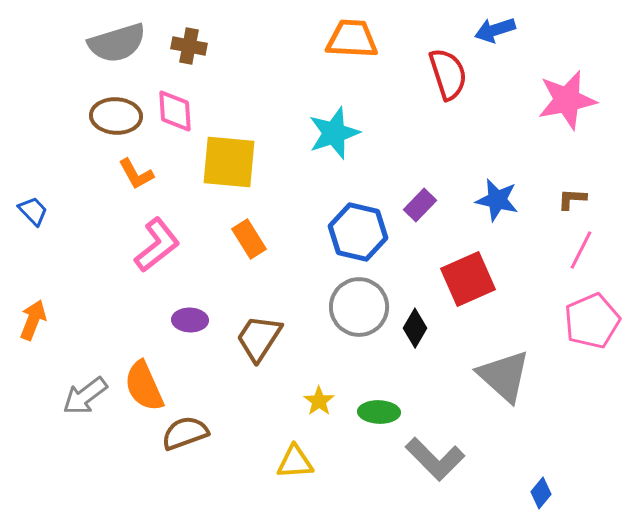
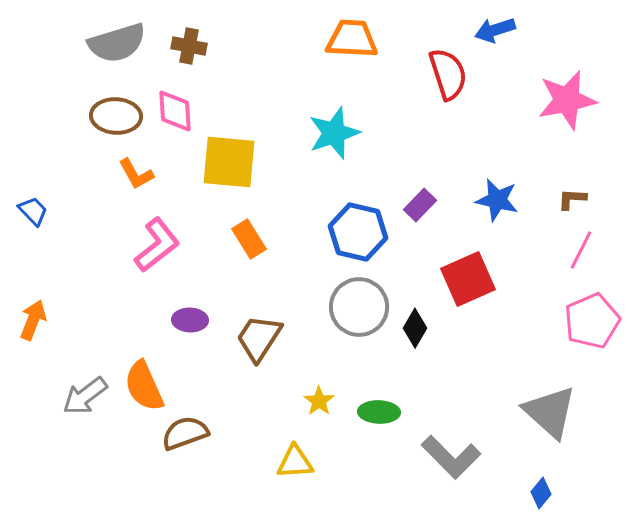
gray triangle: moved 46 px right, 36 px down
gray L-shape: moved 16 px right, 2 px up
